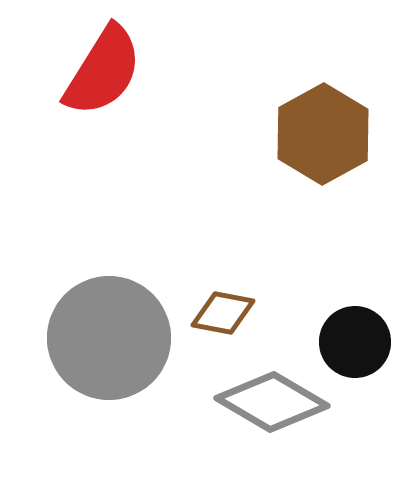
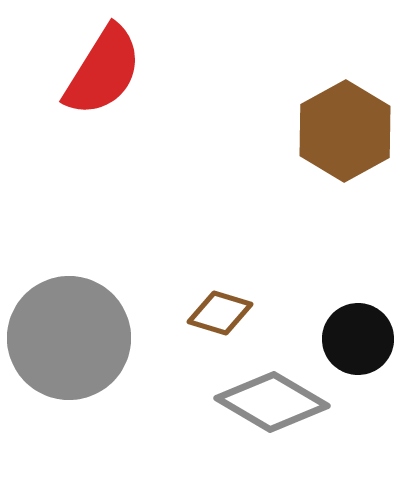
brown hexagon: moved 22 px right, 3 px up
brown diamond: moved 3 px left; rotated 6 degrees clockwise
gray circle: moved 40 px left
black circle: moved 3 px right, 3 px up
